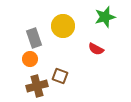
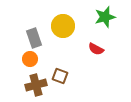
brown cross: moved 1 px left, 1 px up
